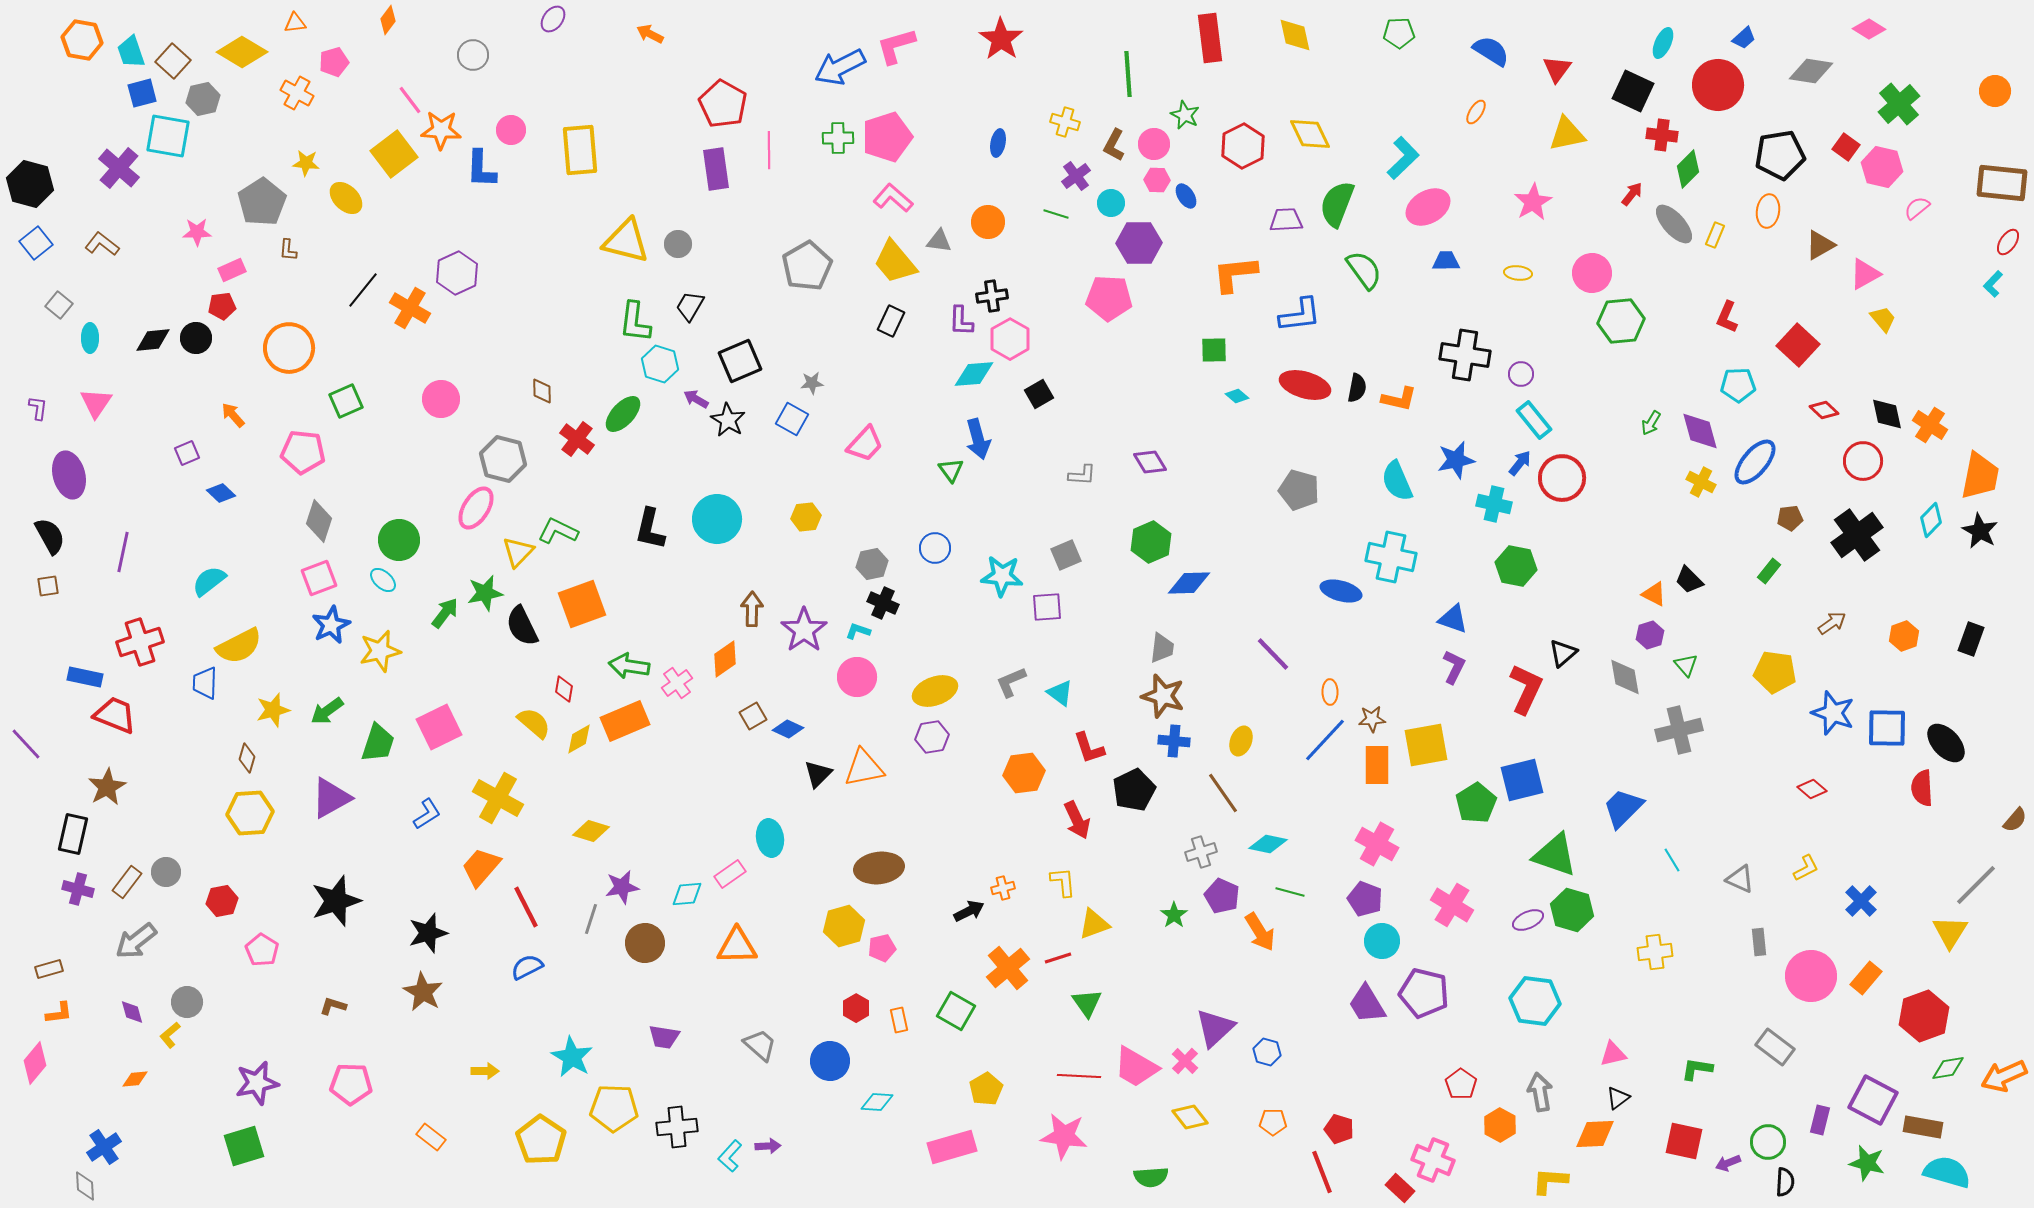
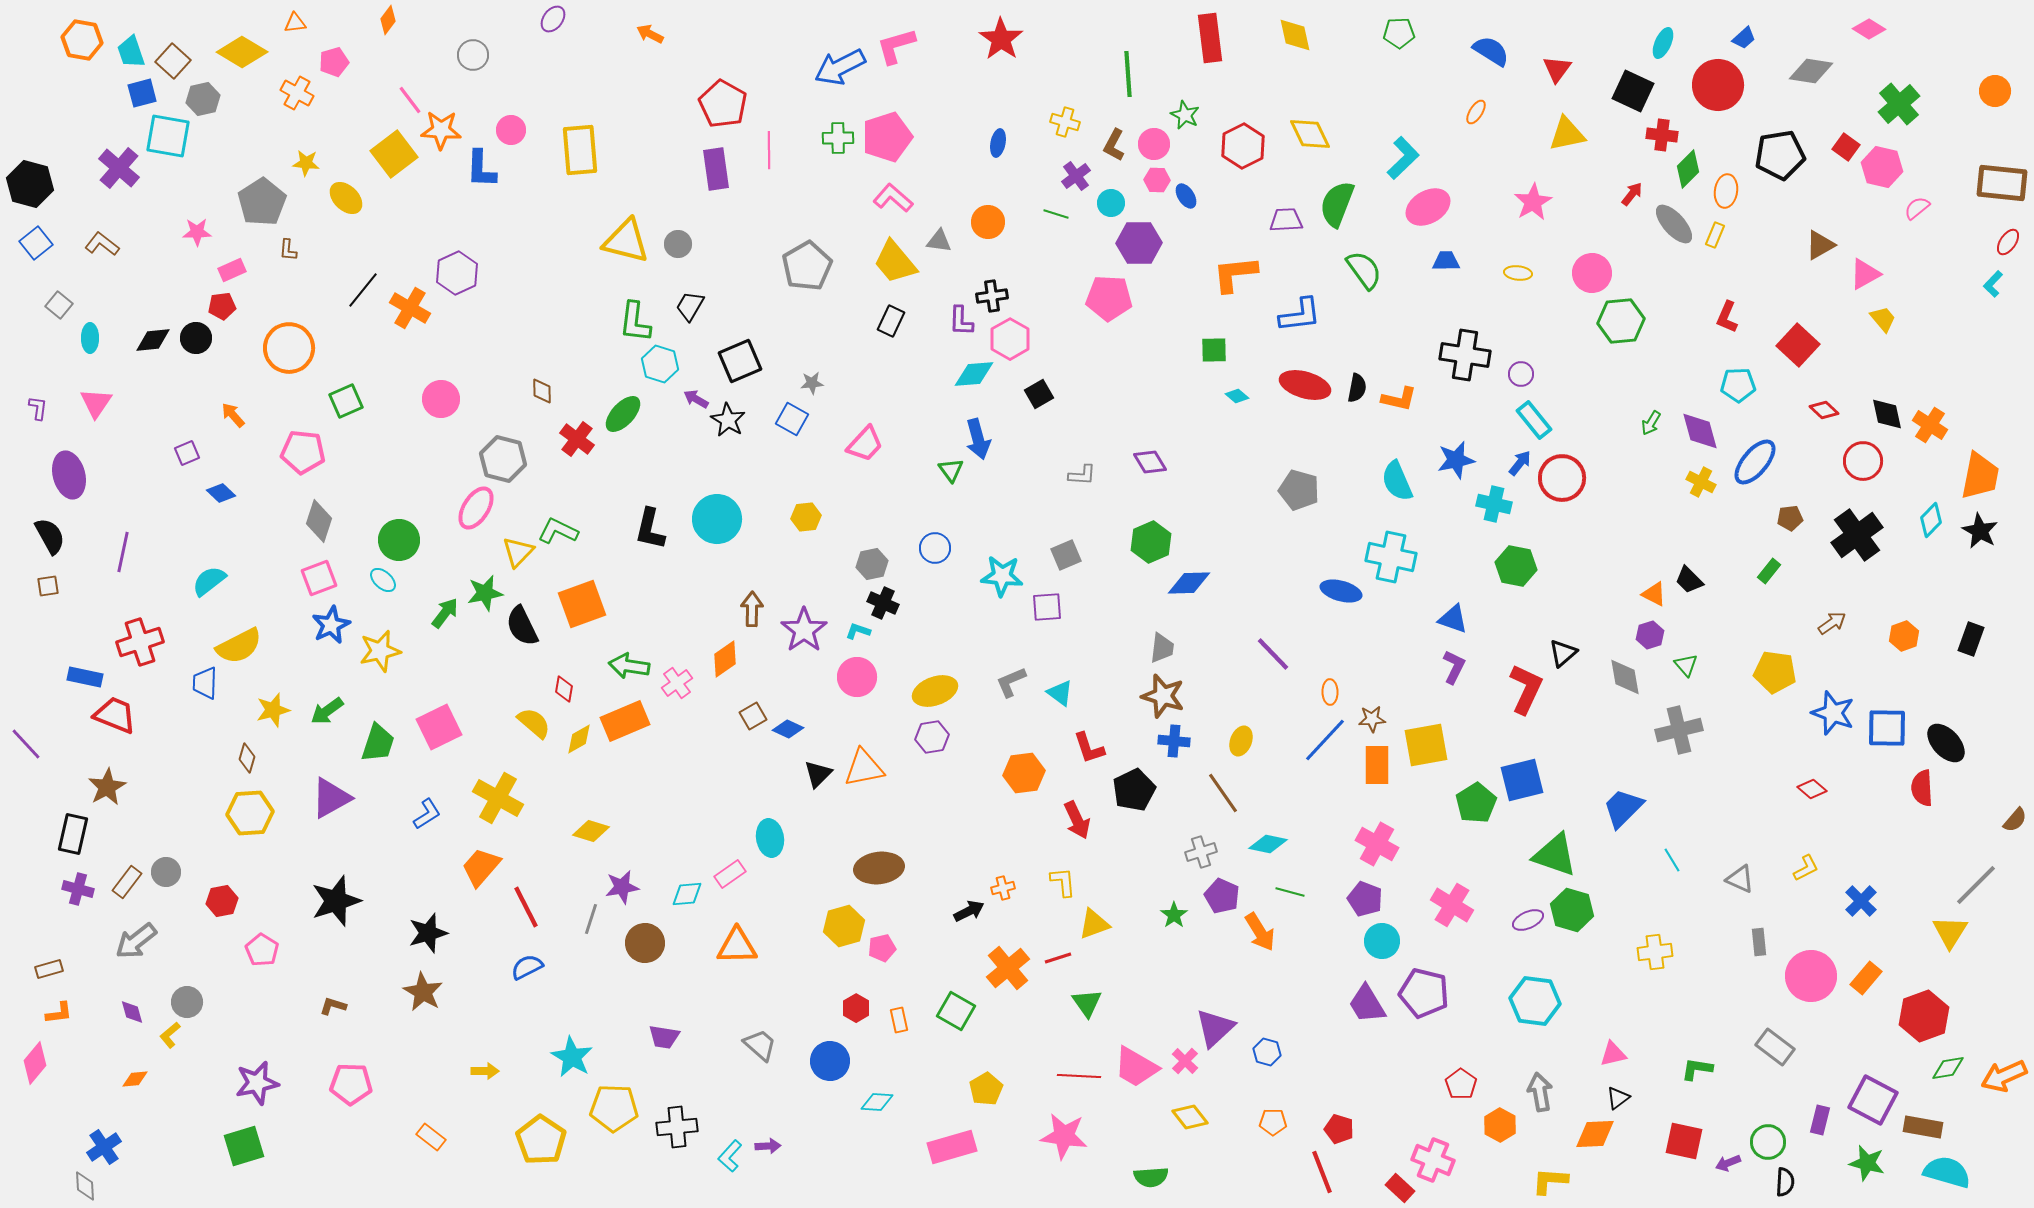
orange ellipse at (1768, 211): moved 42 px left, 20 px up
